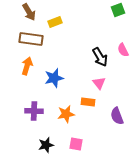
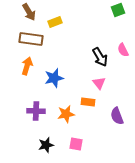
purple cross: moved 2 px right
